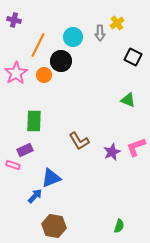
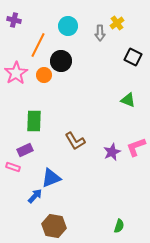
cyan circle: moved 5 px left, 11 px up
brown L-shape: moved 4 px left
pink rectangle: moved 2 px down
